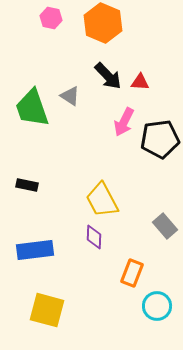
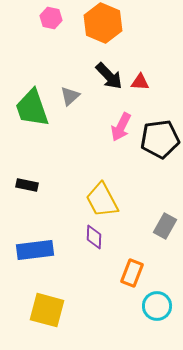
black arrow: moved 1 px right
gray triangle: rotated 45 degrees clockwise
pink arrow: moved 3 px left, 5 px down
gray rectangle: rotated 70 degrees clockwise
